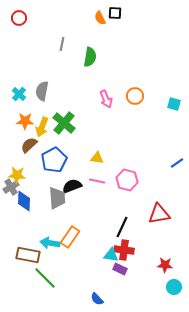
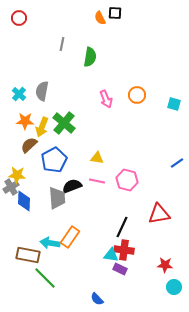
orange circle: moved 2 px right, 1 px up
